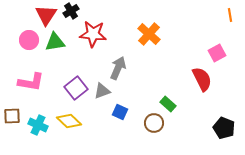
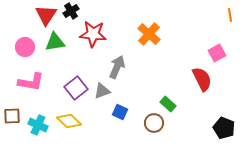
pink circle: moved 4 px left, 7 px down
gray arrow: moved 1 px left, 1 px up
